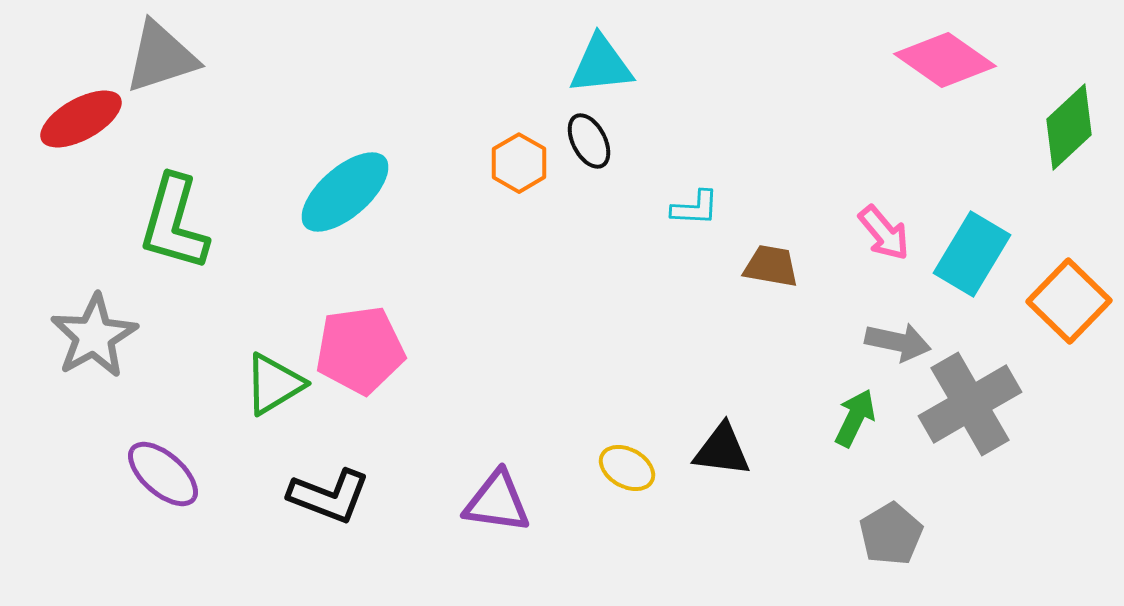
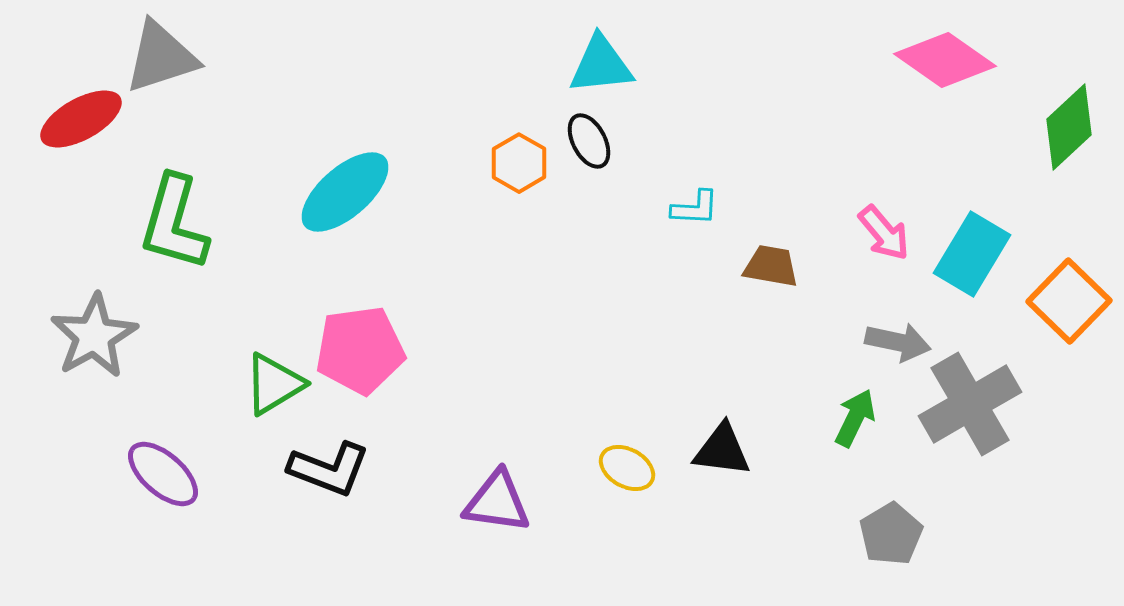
black L-shape: moved 27 px up
